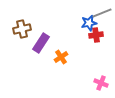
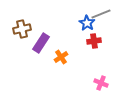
gray line: moved 1 px left, 1 px down
blue star: moved 2 px left; rotated 28 degrees counterclockwise
red cross: moved 2 px left, 6 px down
